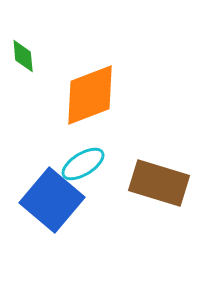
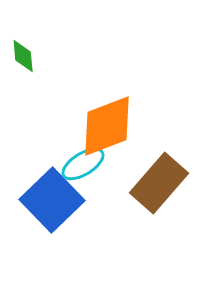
orange diamond: moved 17 px right, 31 px down
brown rectangle: rotated 66 degrees counterclockwise
blue square: rotated 6 degrees clockwise
